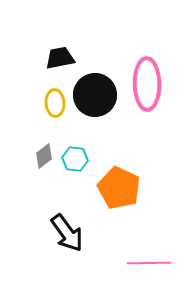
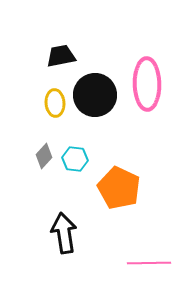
black trapezoid: moved 1 px right, 2 px up
gray diamond: rotated 10 degrees counterclockwise
black arrow: moved 3 px left; rotated 153 degrees counterclockwise
